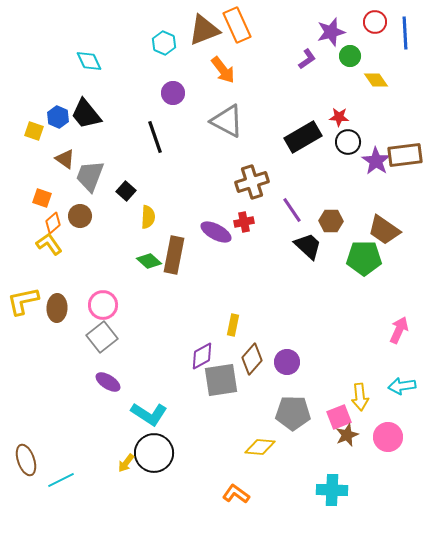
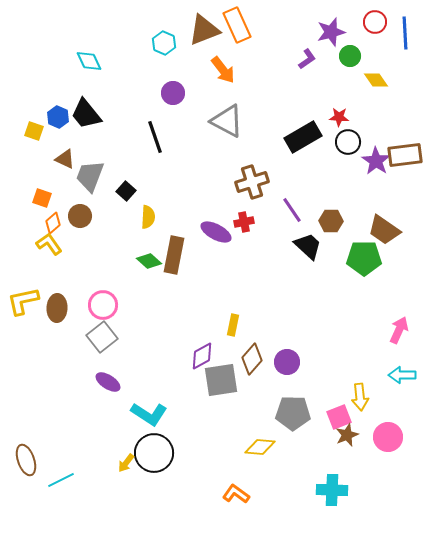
brown triangle at (65, 159): rotated 10 degrees counterclockwise
cyan arrow at (402, 386): moved 11 px up; rotated 8 degrees clockwise
